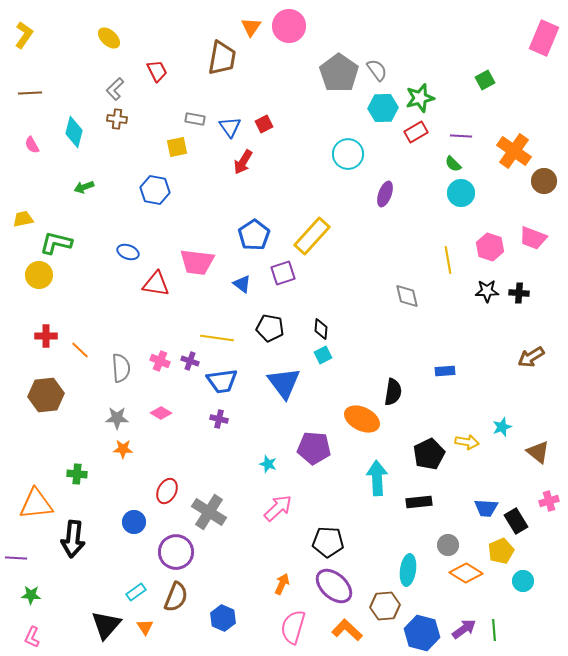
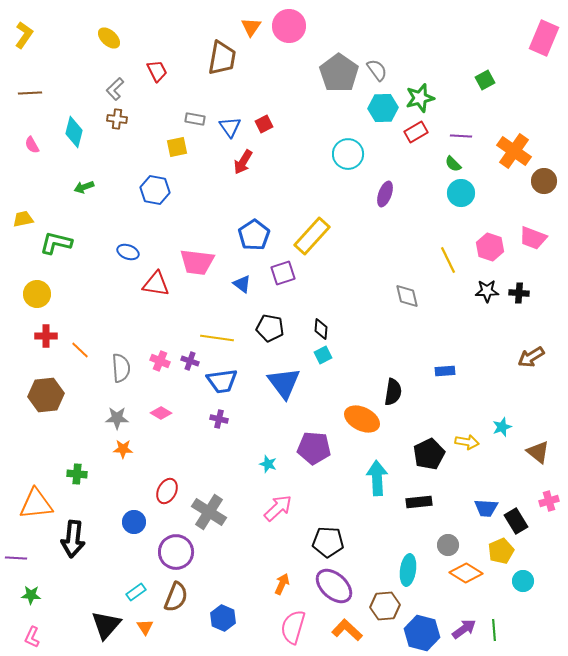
yellow line at (448, 260): rotated 16 degrees counterclockwise
yellow circle at (39, 275): moved 2 px left, 19 px down
